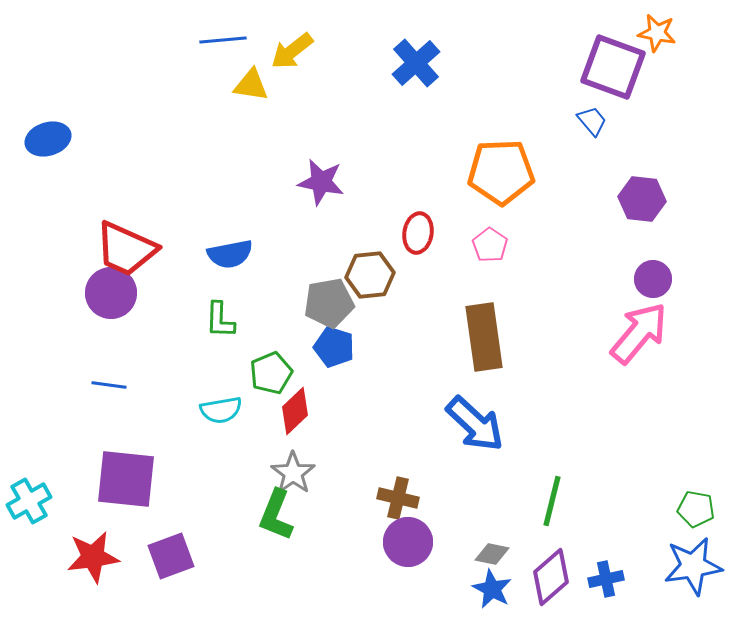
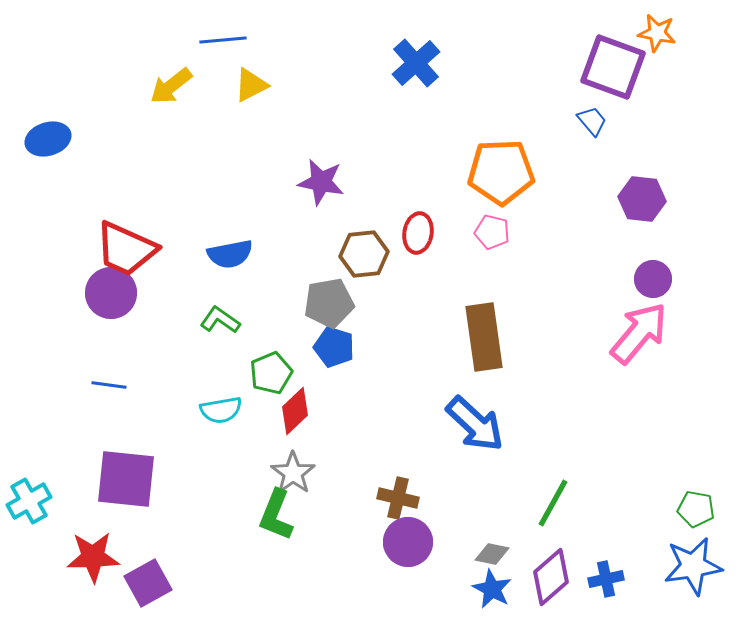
yellow arrow at (292, 51): moved 121 px left, 35 px down
yellow triangle at (251, 85): rotated 36 degrees counterclockwise
pink pentagon at (490, 245): moved 2 px right, 13 px up; rotated 20 degrees counterclockwise
brown hexagon at (370, 275): moved 6 px left, 21 px up
green L-shape at (220, 320): rotated 123 degrees clockwise
green line at (552, 501): moved 1 px right, 2 px down; rotated 15 degrees clockwise
purple square at (171, 556): moved 23 px left, 27 px down; rotated 9 degrees counterclockwise
red star at (93, 557): rotated 6 degrees clockwise
